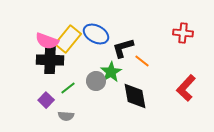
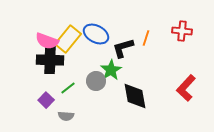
red cross: moved 1 px left, 2 px up
orange line: moved 4 px right, 23 px up; rotated 70 degrees clockwise
green star: moved 2 px up
